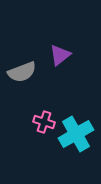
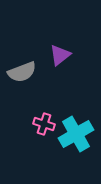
pink cross: moved 2 px down
